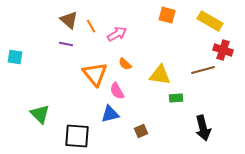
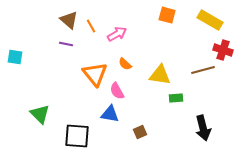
yellow rectangle: moved 1 px up
blue triangle: rotated 24 degrees clockwise
brown square: moved 1 px left, 1 px down
